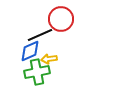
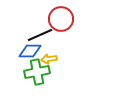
blue diamond: rotated 25 degrees clockwise
